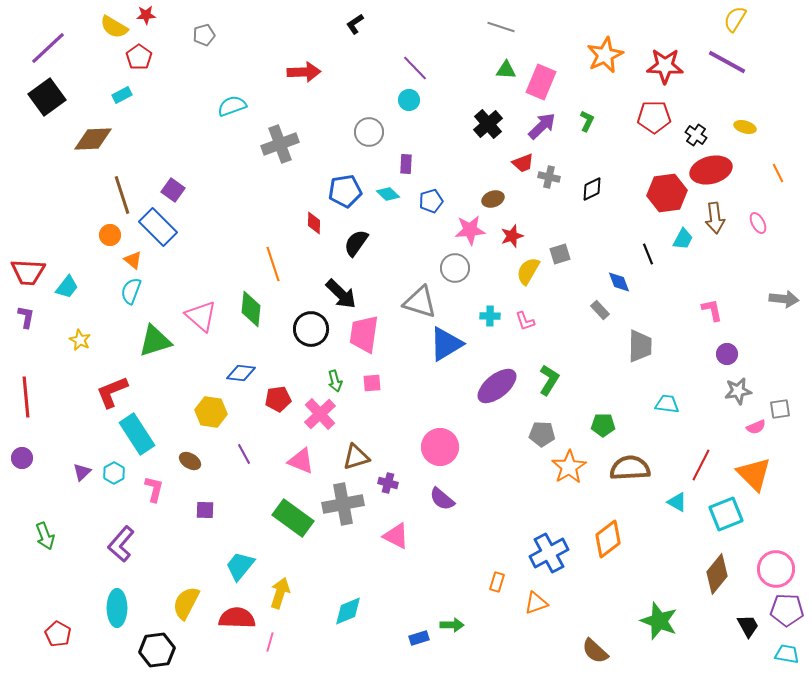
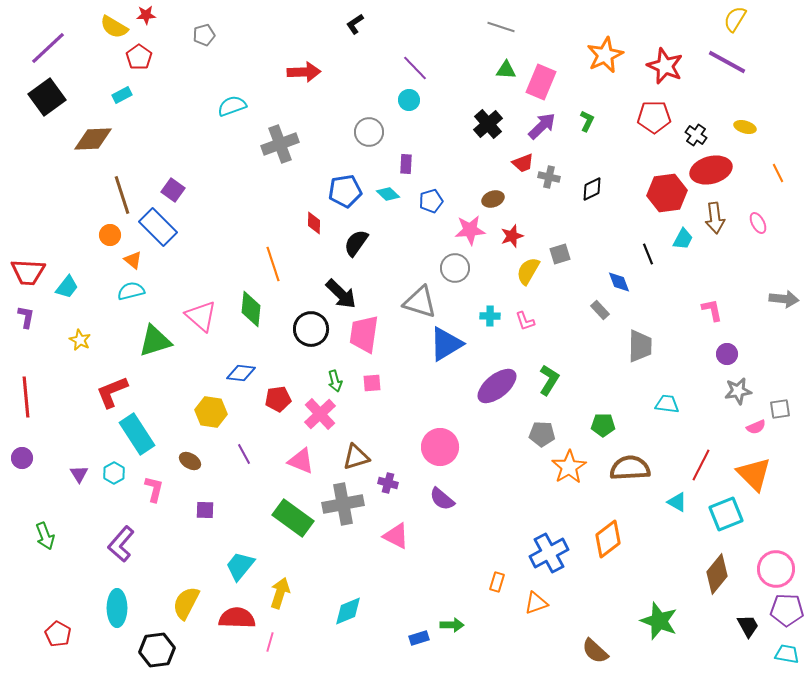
red star at (665, 66): rotated 21 degrees clockwise
cyan semicircle at (131, 291): rotated 56 degrees clockwise
purple triangle at (82, 472): moved 3 px left, 2 px down; rotated 18 degrees counterclockwise
